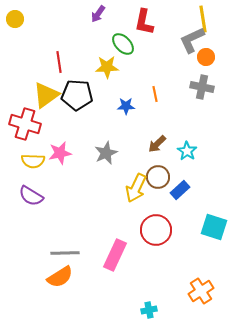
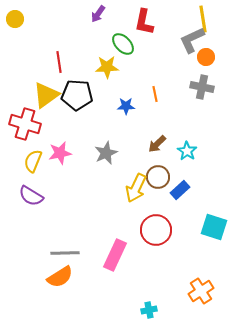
yellow semicircle: rotated 110 degrees clockwise
